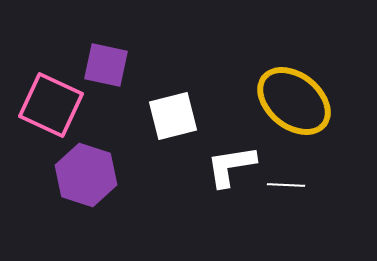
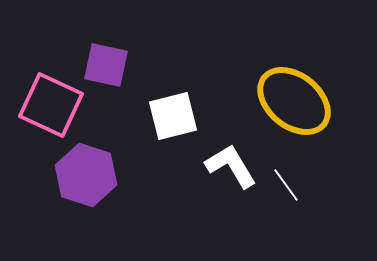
white L-shape: rotated 68 degrees clockwise
white line: rotated 51 degrees clockwise
